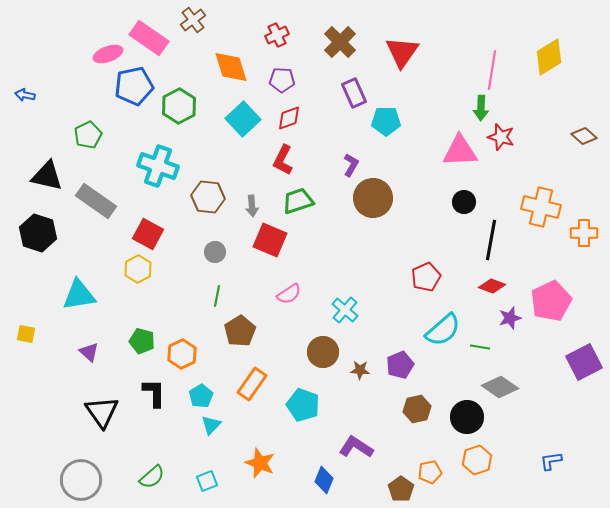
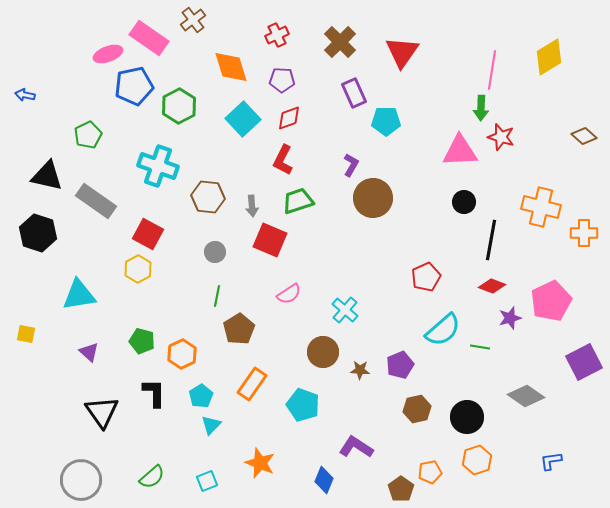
brown pentagon at (240, 331): moved 1 px left, 2 px up
gray diamond at (500, 387): moved 26 px right, 9 px down
